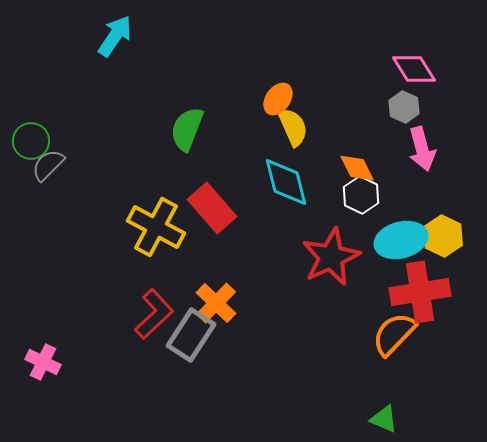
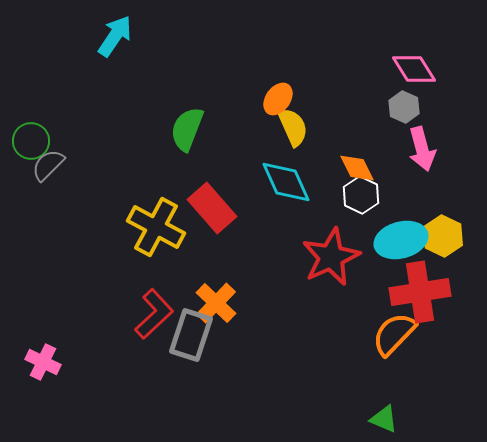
cyan diamond: rotated 10 degrees counterclockwise
gray rectangle: rotated 15 degrees counterclockwise
